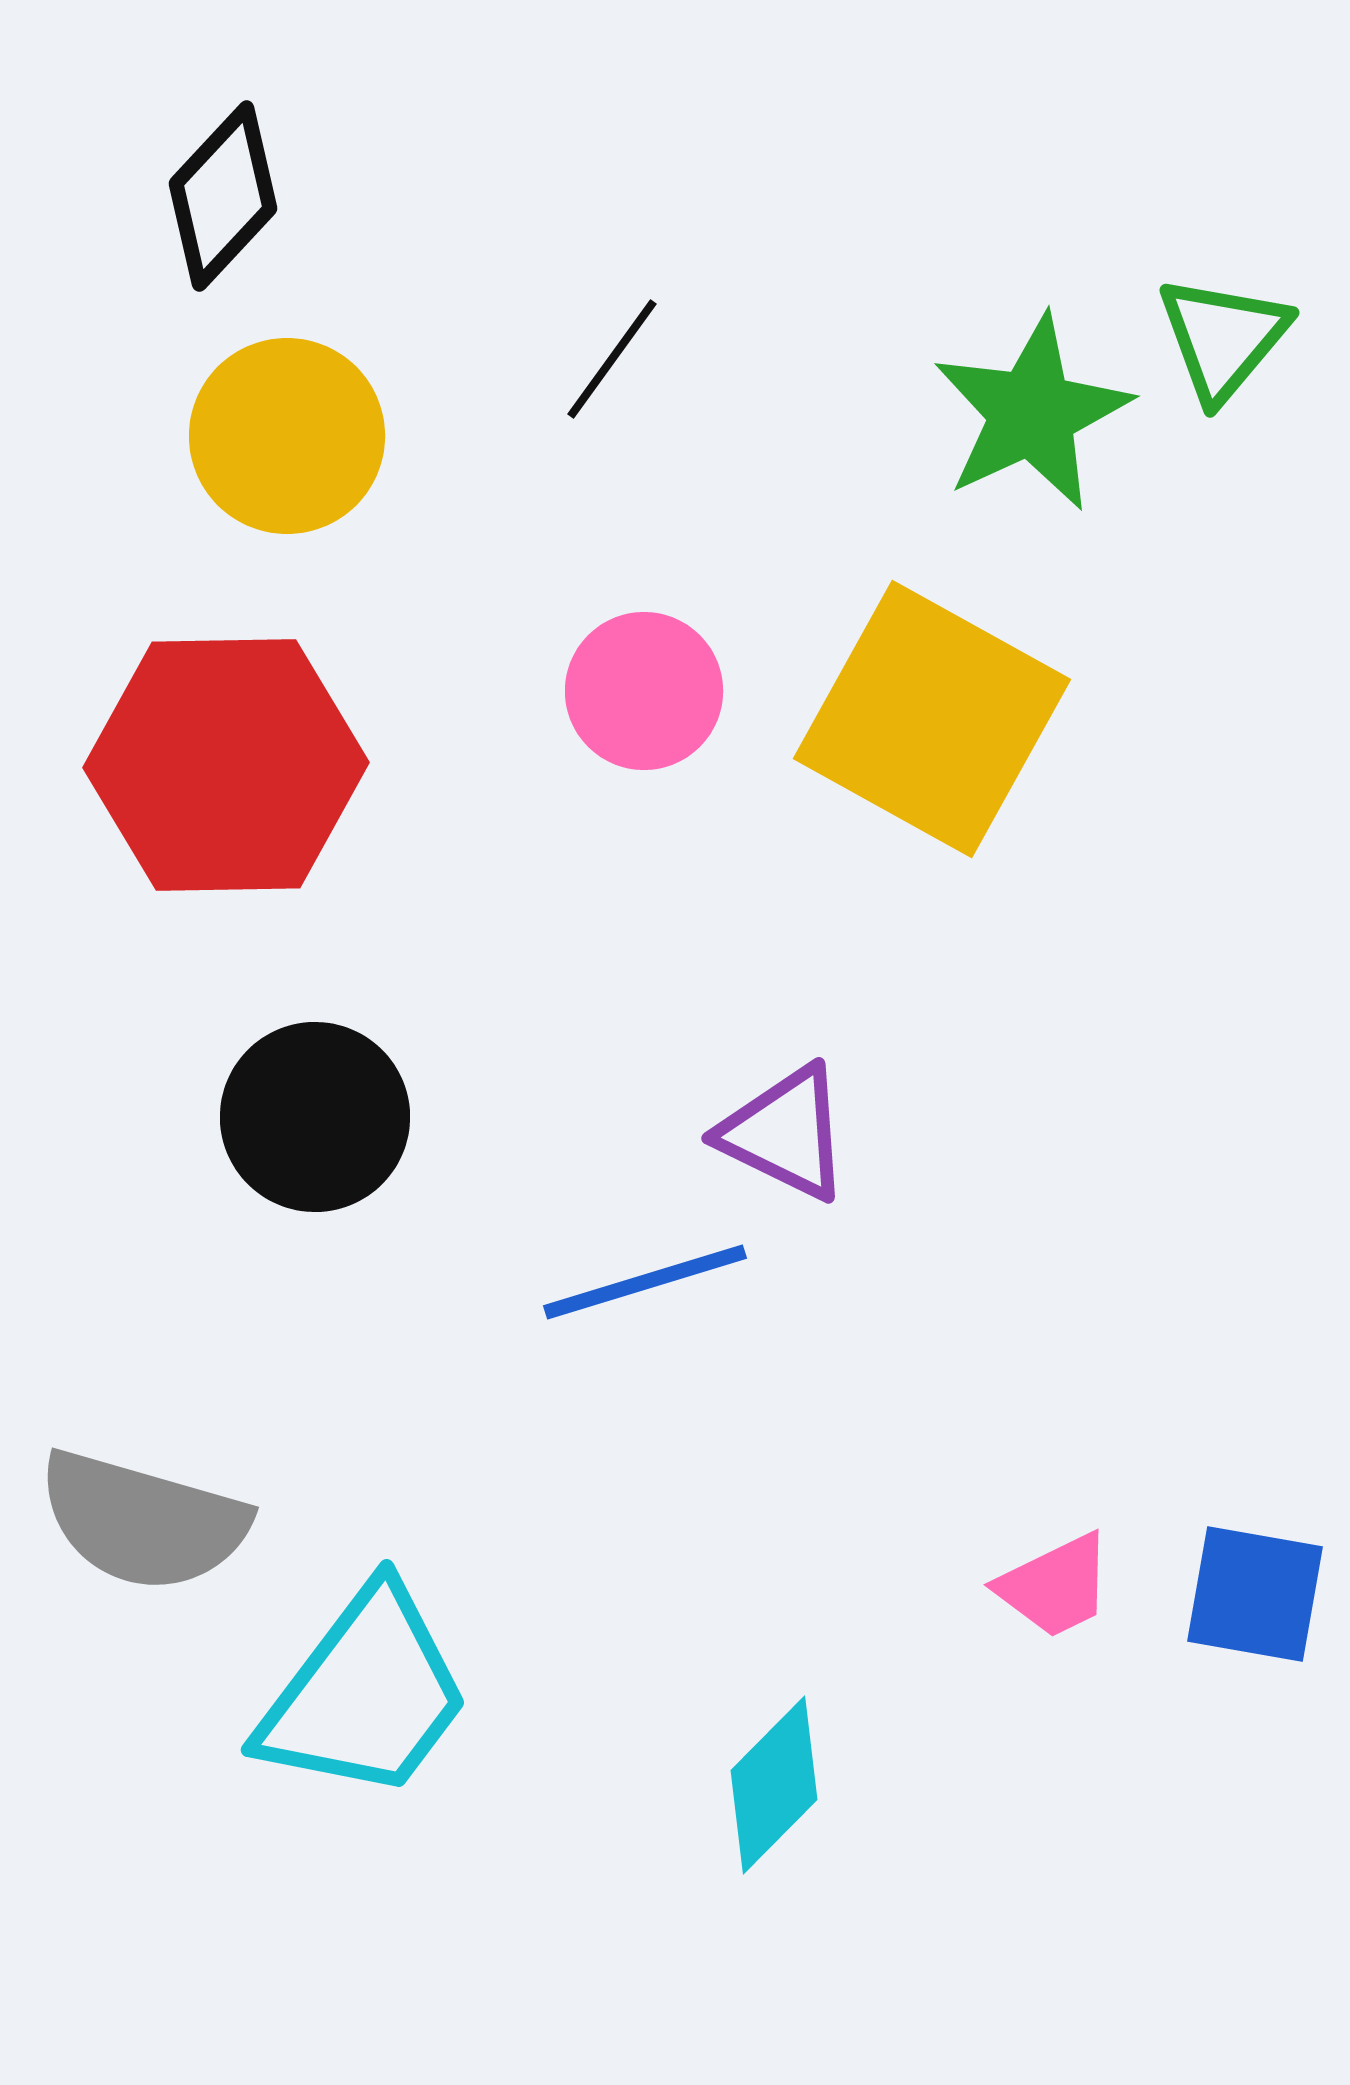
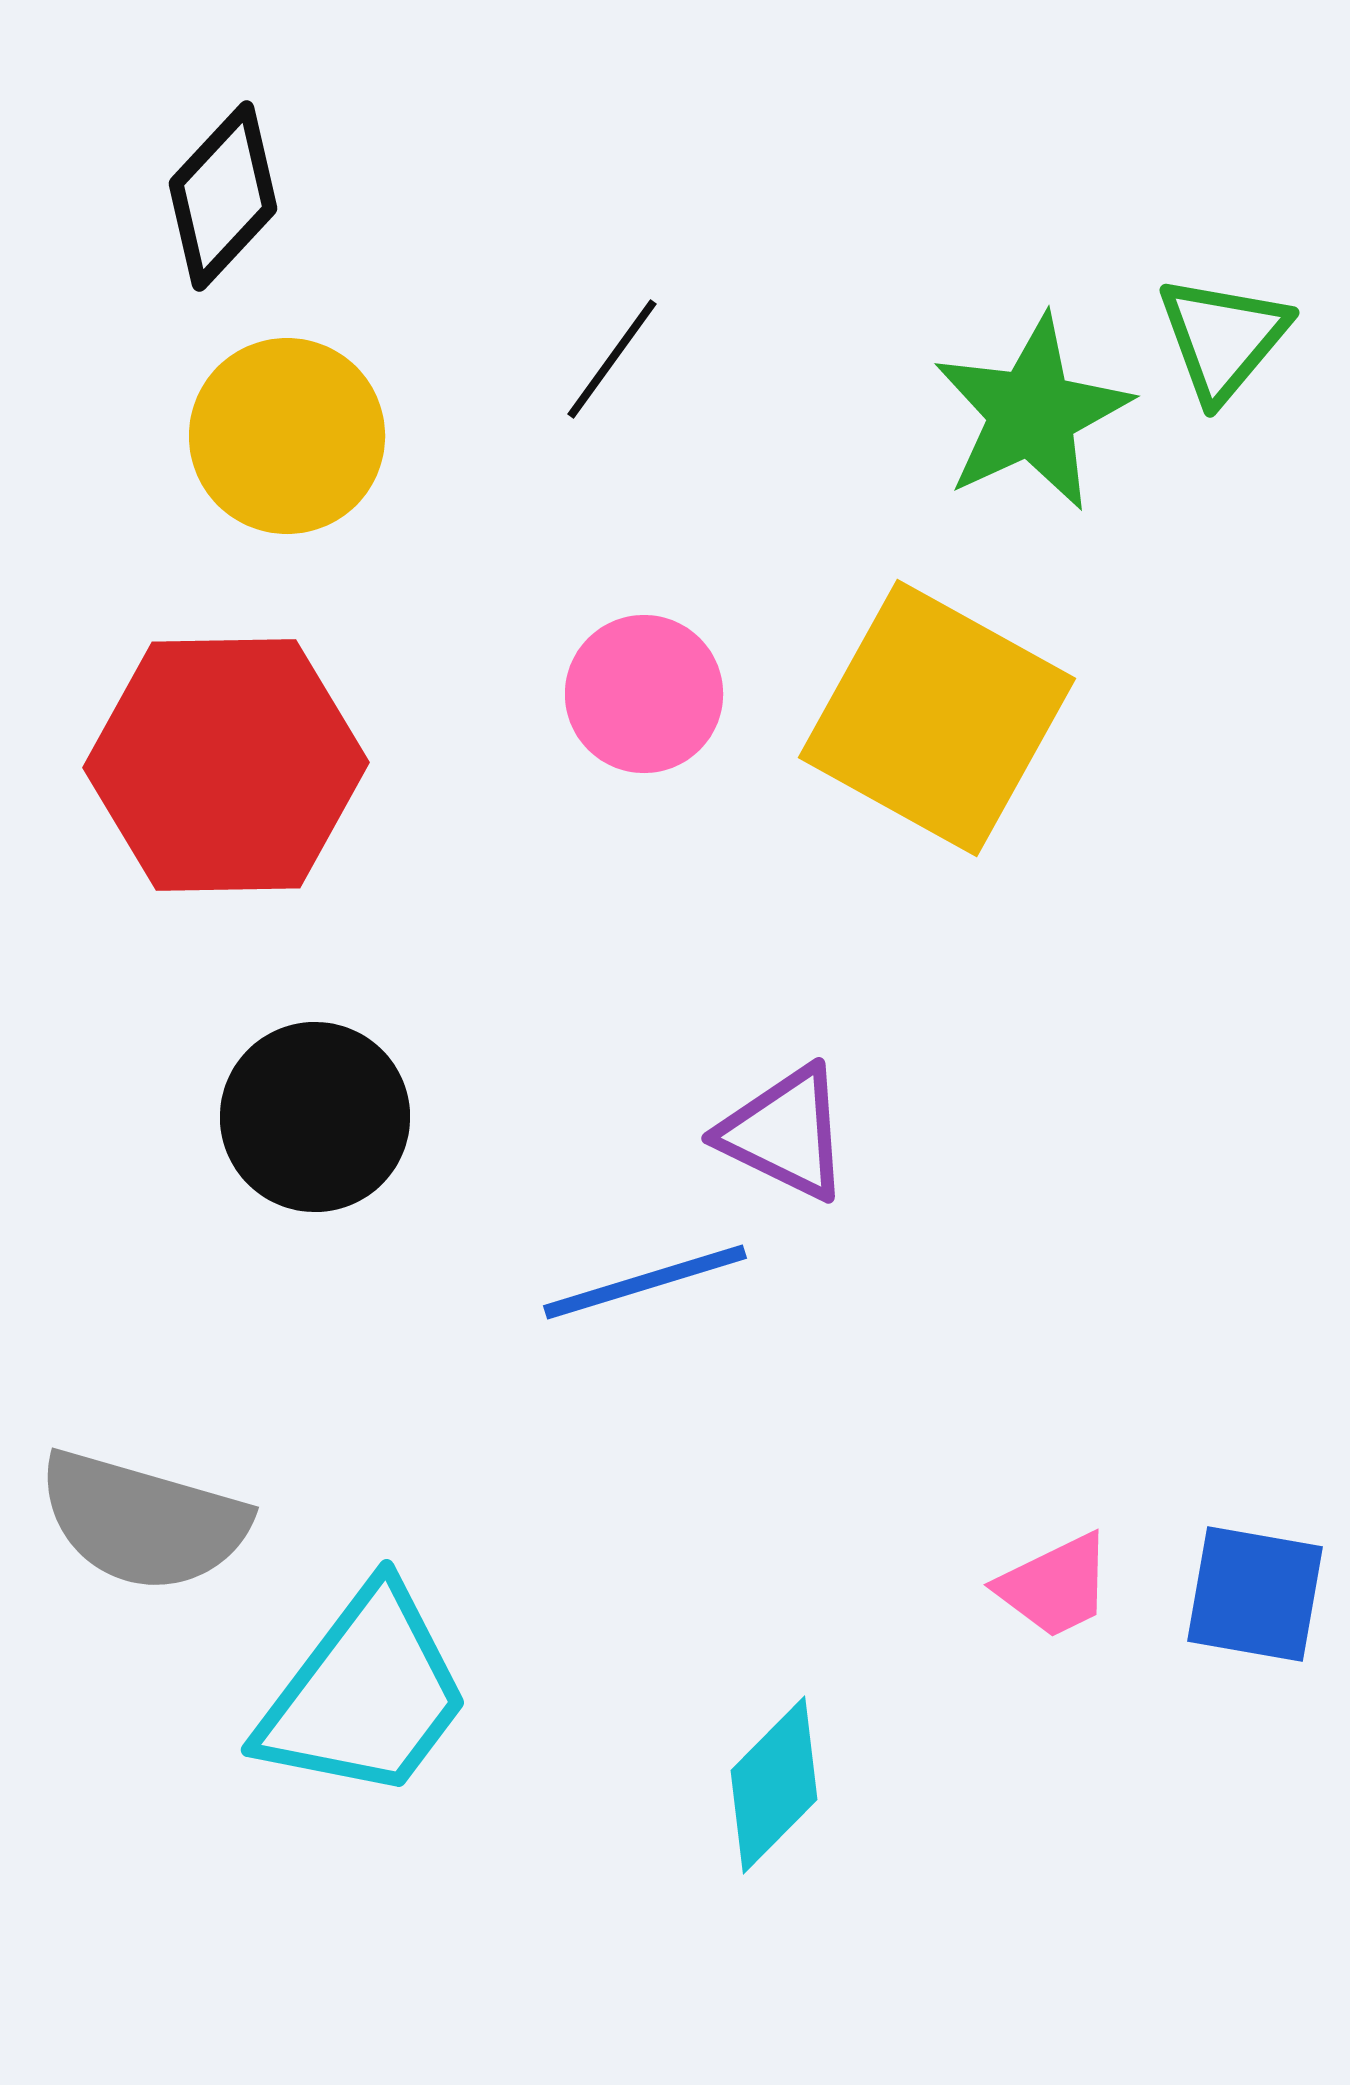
pink circle: moved 3 px down
yellow square: moved 5 px right, 1 px up
